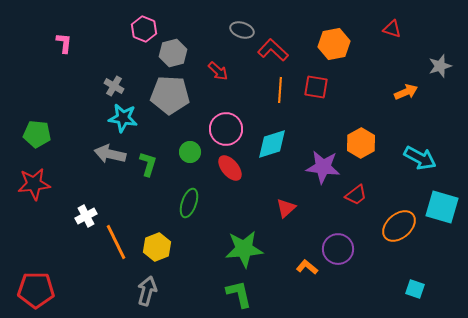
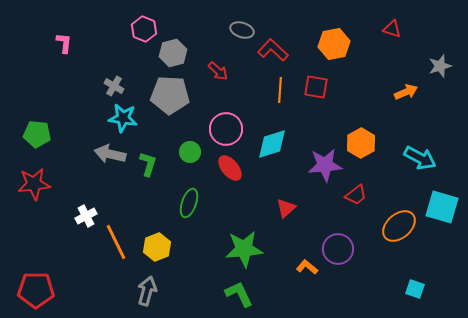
purple star at (323, 167): moved 2 px right, 2 px up; rotated 12 degrees counterclockwise
green L-shape at (239, 294): rotated 12 degrees counterclockwise
